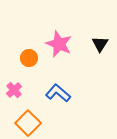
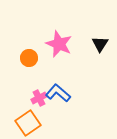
pink cross: moved 25 px right, 8 px down; rotated 14 degrees clockwise
orange square: rotated 10 degrees clockwise
